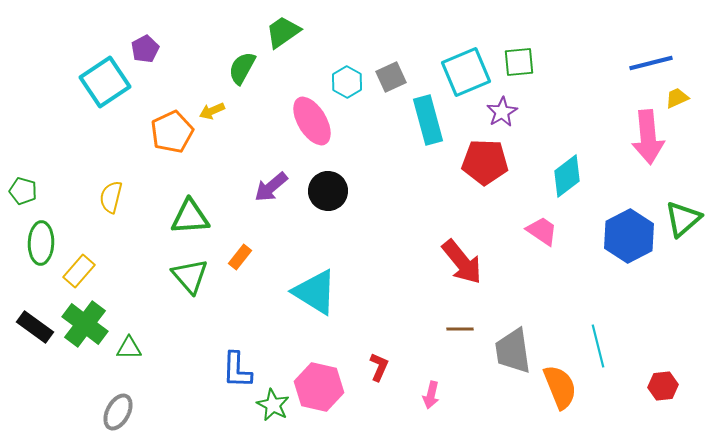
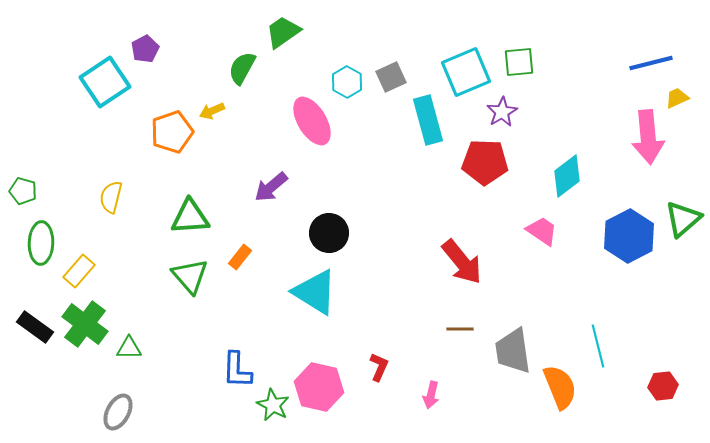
orange pentagon at (172, 132): rotated 6 degrees clockwise
black circle at (328, 191): moved 1 px right, 42 px down
